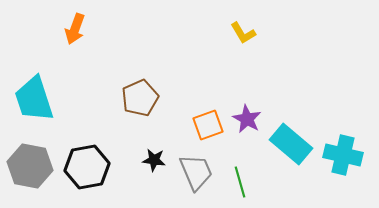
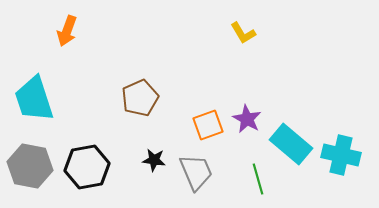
orange arrow: moved 8 px left, 2 px down
cyan cross: moved 2 px left
green line: moved 18 px right, 3 px up
